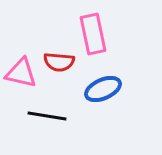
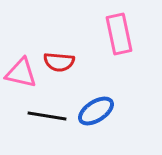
pink rectangle: moved 26 px right
blue ellipse: moved 7 px left, 22 px down; rotated 9 degrees counterclockwise
